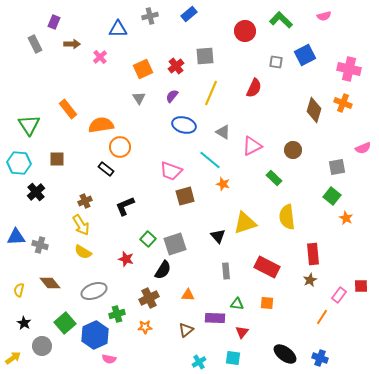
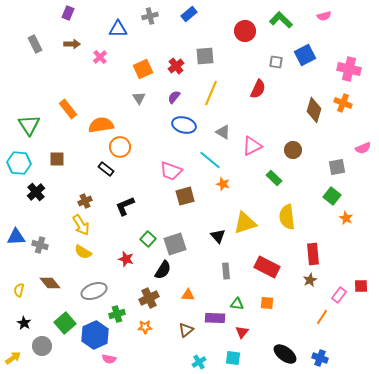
purple rectangle at (54, 22): moved 14 px right, 9 px up
red semicircle at (254, 88): moved 4 px right, 1 px down
purple semicircle at (172, 96): moved 2 px right, 1 px down
